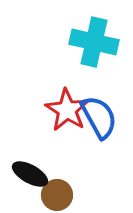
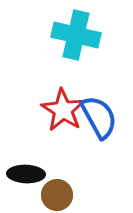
cyan cross: moved 18 px left, 7 px up
red star: moved 4 px left
black ellipse: moved 4 px left; rotated 27 degrees counterclockwise
